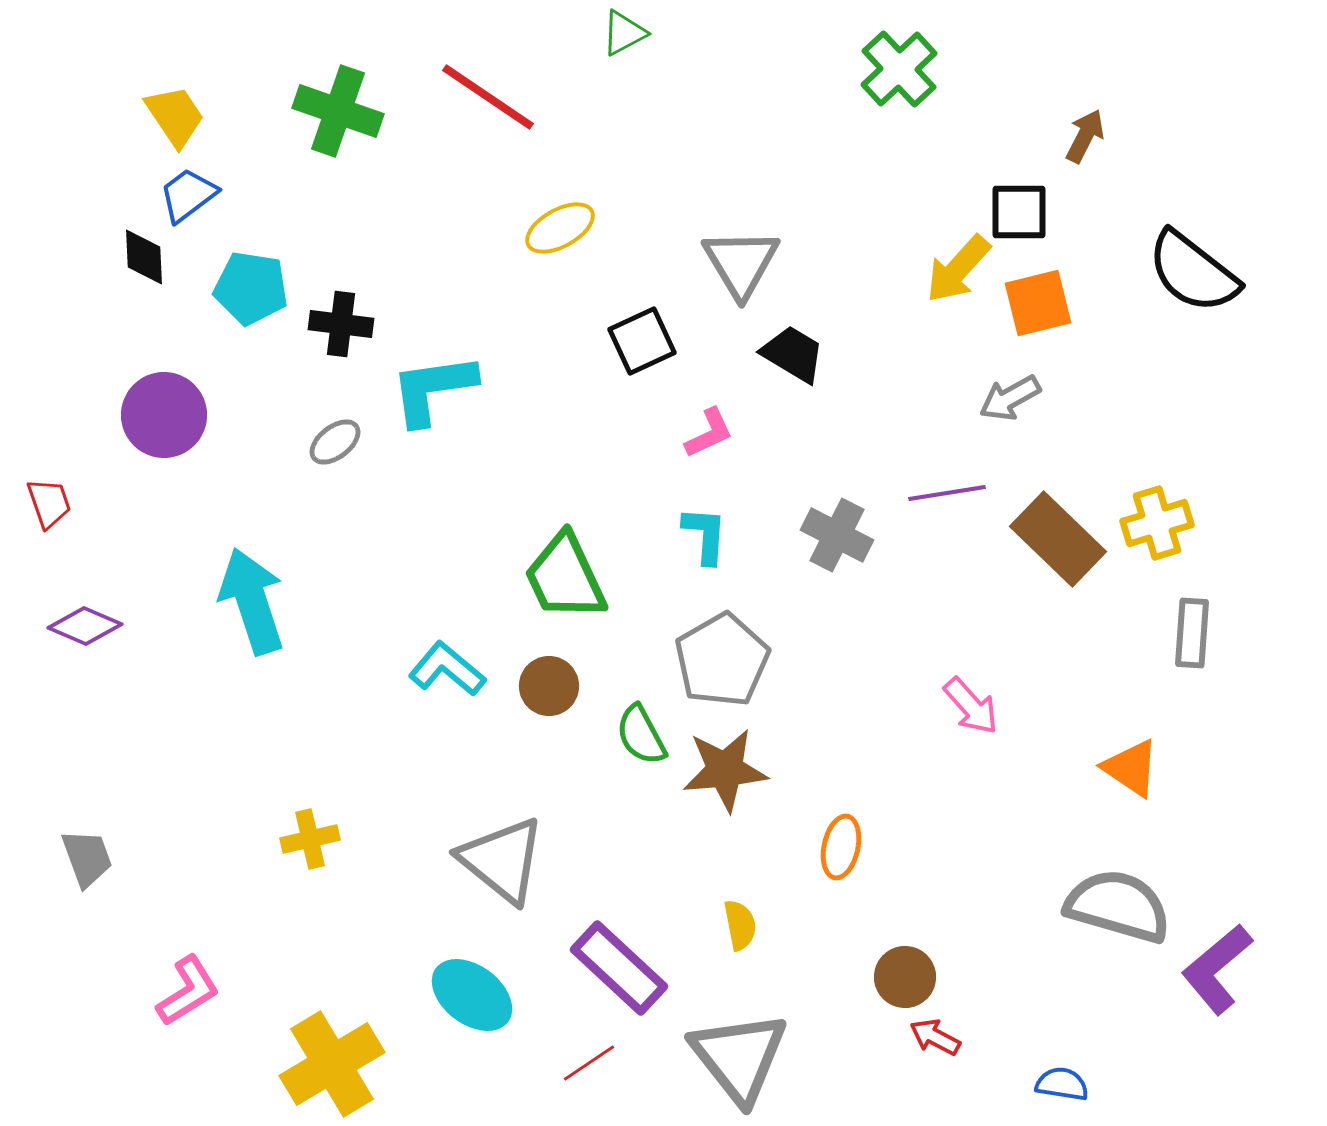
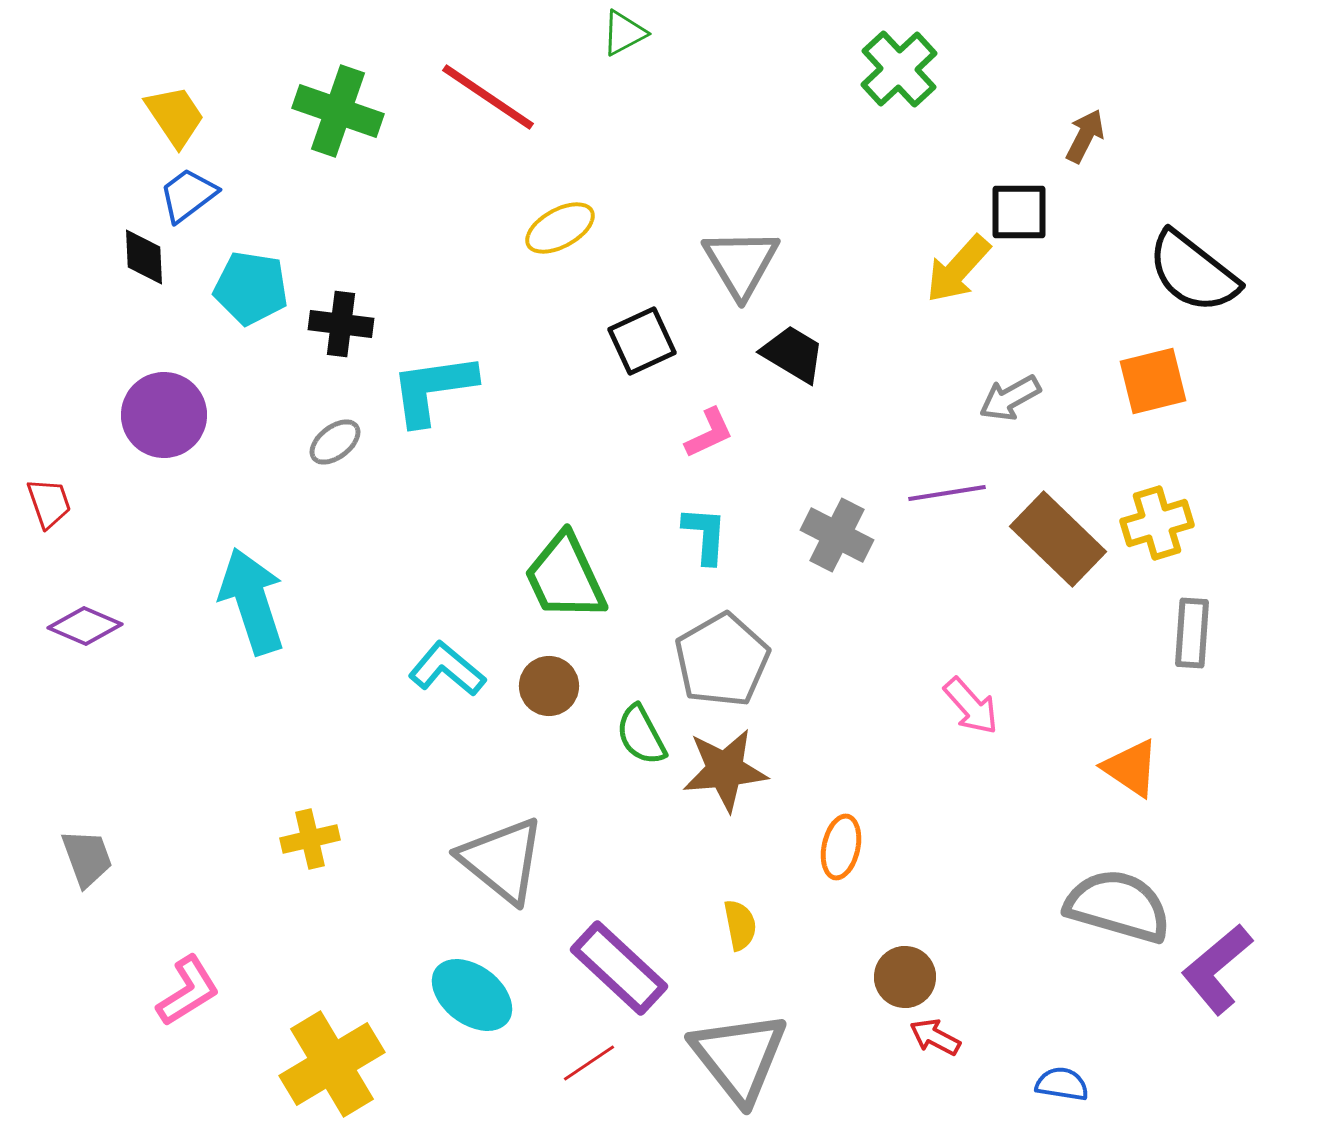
orange square at (1038, 303): moved 115 px right, 78 px down
